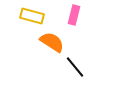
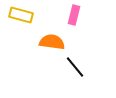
yellow rectangle: moved 11 px left, 1 px up
orange semicircle: rotated 25 degrees counterclockwise
